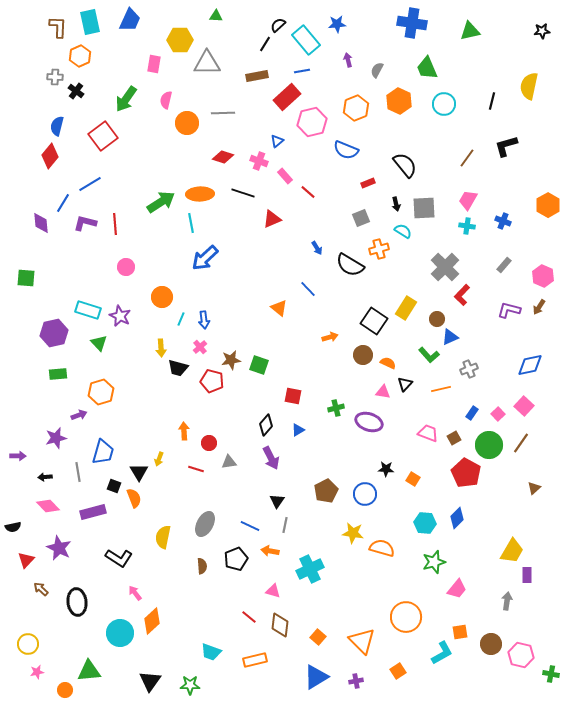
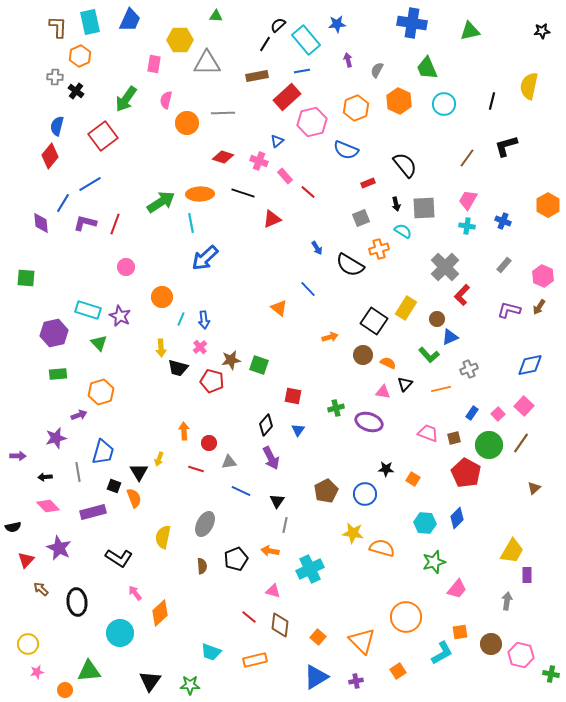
red line at (115, 224): rotated 25 degrees clockwise
blue triangle at (298, 430): rotated 24 degrees counterclockwise
brown square at (454, 438): rotated 16 degrees clockwise
blue line at (250, 526): moved 9 px left, 35 px up
orange diamond at (152, 621): moved 8 px right, 8 px up
